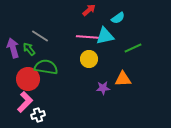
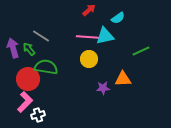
gray line: moved 1 px right
green line: moved 8 px right, 3 px down
